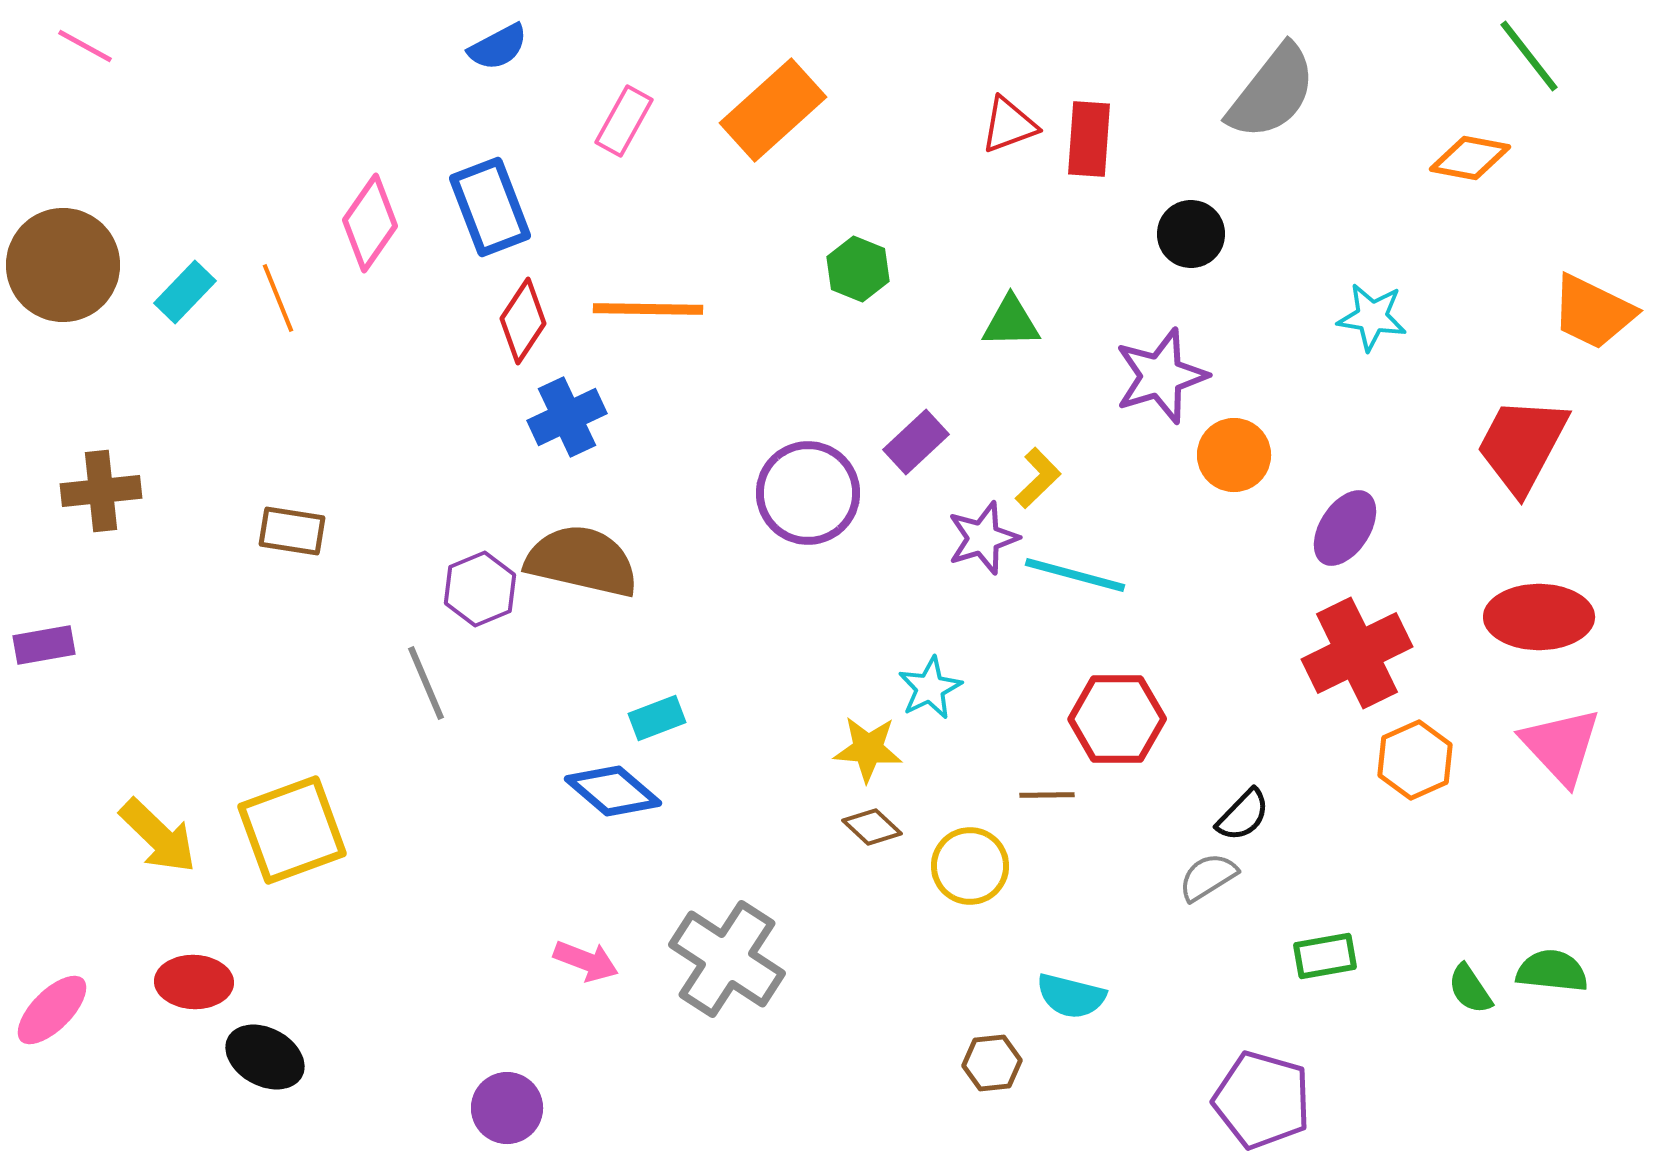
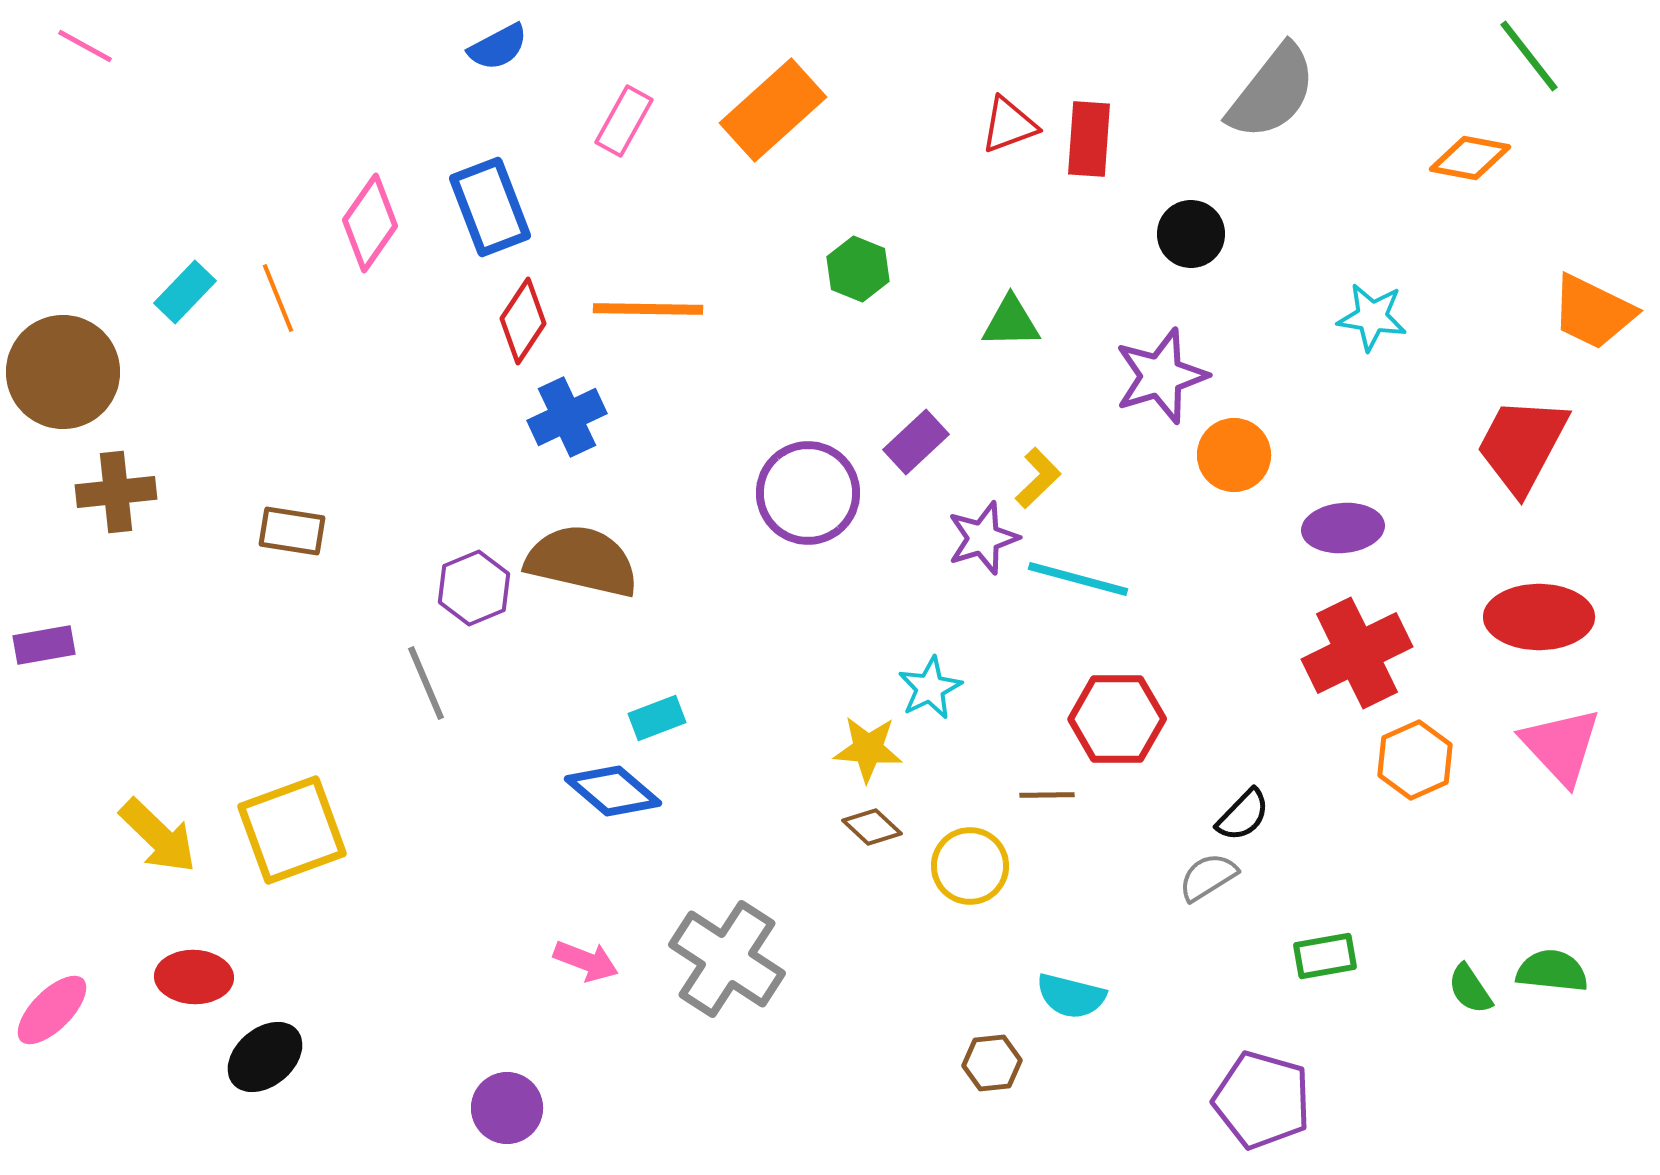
brown circle at (63, 265): moved 107 px down
brown cross at (101, 491): moved 15 px right, 1 px down
purple ellipse at (1345, 528): moved 2 px left; rotated 52 degrees clockwise
cyan line at (1075, 575): moved 3 px right, 4 px down
purple hexagon at (480, 589): moved 6 px left, 1 px up
red ellipse at (194, 982): moved 5 px up
black ellipse at (265, 1057): rotated 68 degrees counterclockwise
